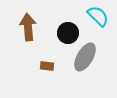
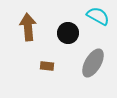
cyan semicircle: rotated 15 degrees counterclockwise
gray ellipse: moved 8 px right, 6 px down
